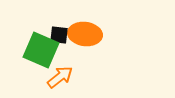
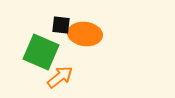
black square: moved 2 px right, 10 px up
green square: moved 2 px down
